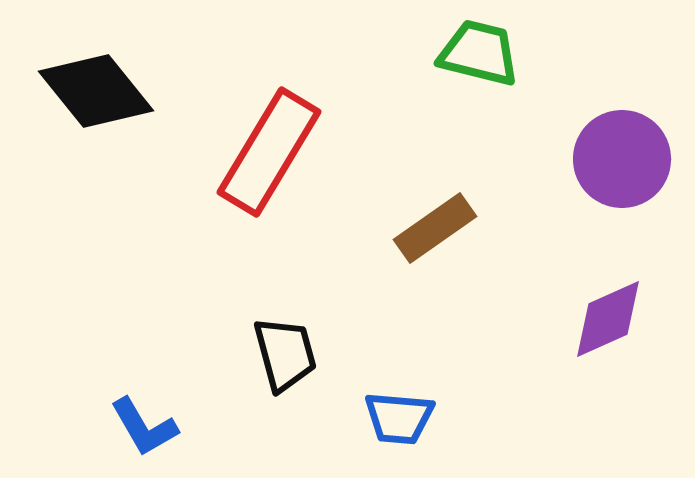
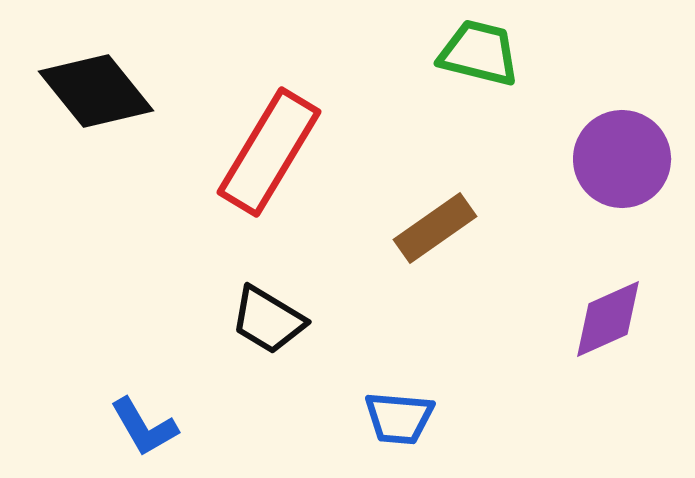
black trapezoid: moved 17 px left, 34 px up; rotated 136 degrees clockwise
